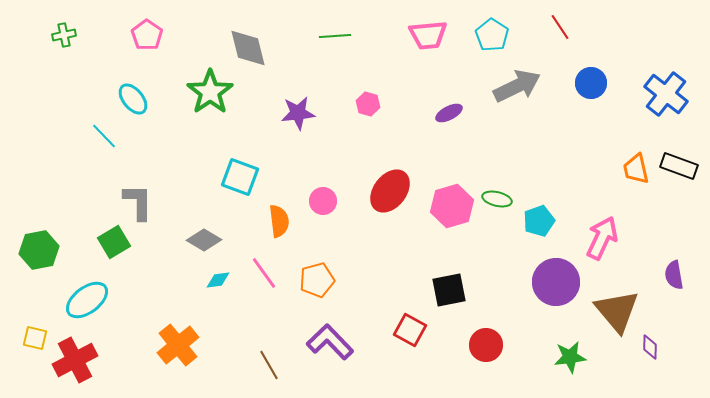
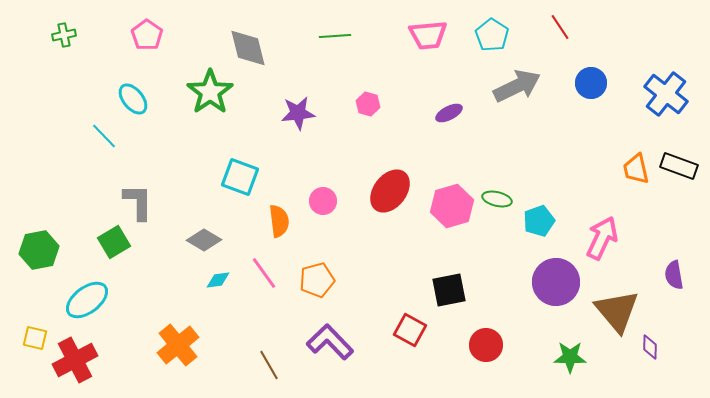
green star at (570, 357): rotated 8 degrees clockwise
